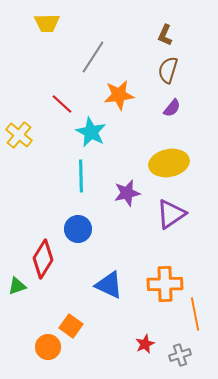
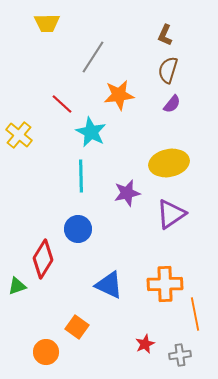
purple semicircle: moved 4 px up
orange square: moved 6 px right, 1 px down
orange circle: moved 2 px left, 5 px down
gray cross: rotated 10 degrees clockwise
